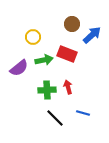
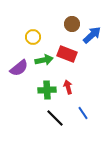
blue line: rotated 40 degrees clockwise
